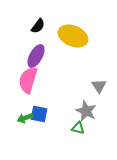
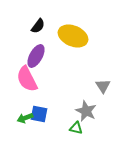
pink semicircle: moved 1 px left, 1 px up; rotated 44 degrees counterclockwise
gray triangle: moved 4 px right
green triangle: moved 2 px left
